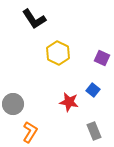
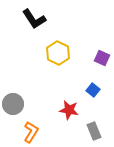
red star: moved 8 px down
orange L-shape: moved 1 px right
